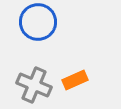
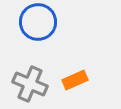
gray cross: moved 4 px left, 1 px up
